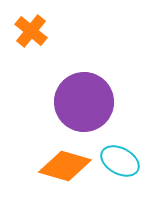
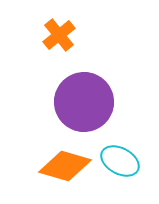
orange cross: moved 28 px right, 4 px down; rotated 12 degrees clockwise
